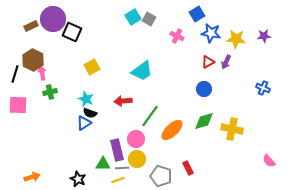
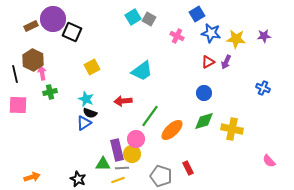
black line: rotated 30 degrees counterclockwise
blue circle: moved 4 px down
yellow circle: moved 5 px left, 5 px up
